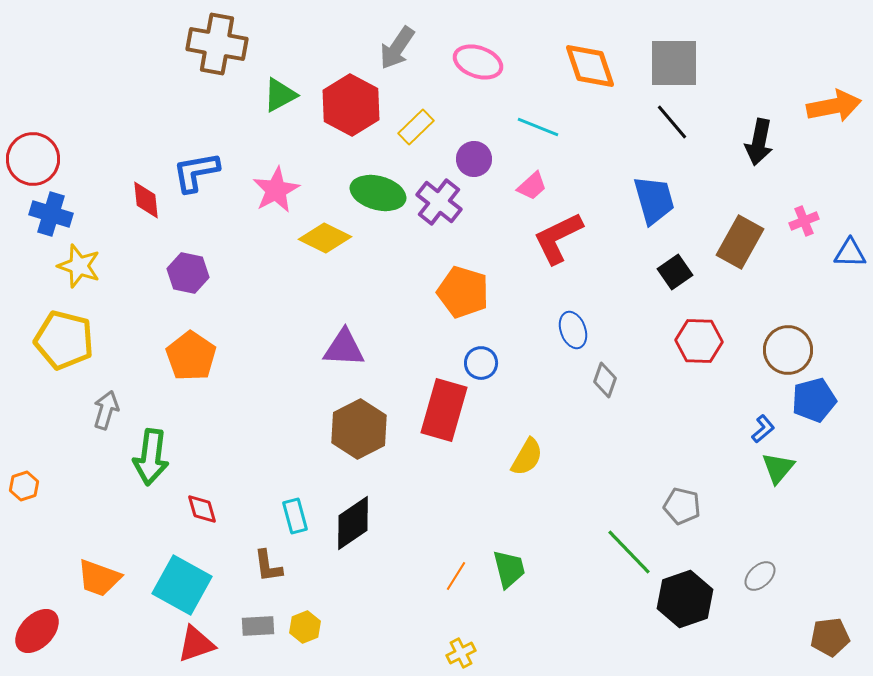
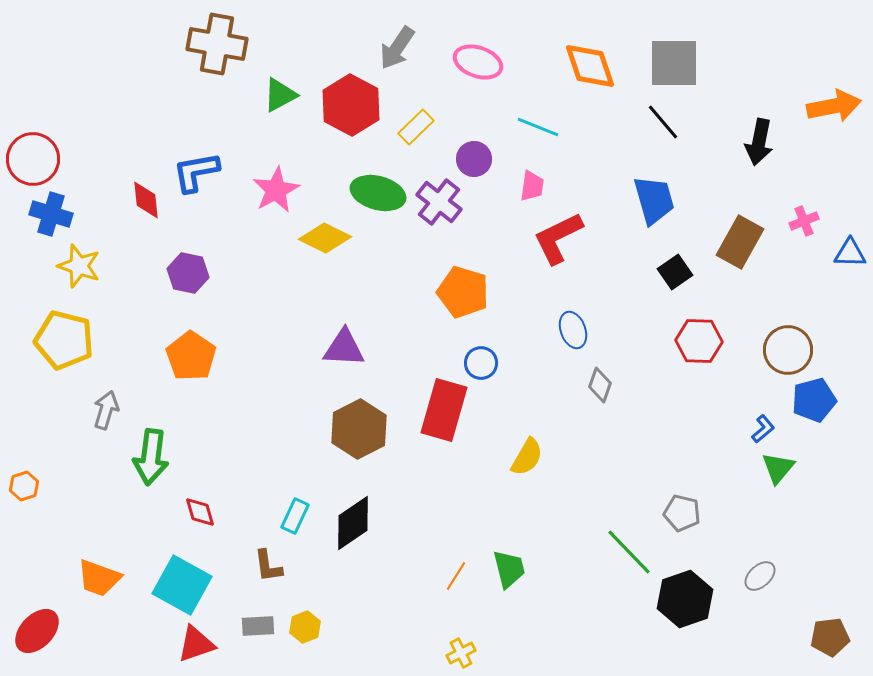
black line at (672, 122): moved 9 px left
pink trapezoid at (532, 186): rotated 40 degrees counterclockwise
gray diamond at (605, 380): moved 5 px left, 5 px down
gray pentagon at (682, 506): moved 7 px down
red diamond at (202, 509): moved 2 px left, 3 px down
cyan rectangle at (295, 516): rotated 40 degrees clockwise
